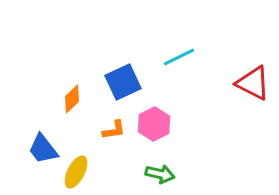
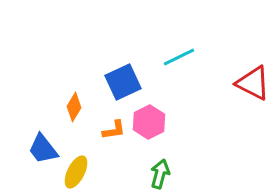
orange diamond: moved 2 px right, 8 px down; rotated 16 degrees counterclockwise
pink hexagon: moved 5 px left, 2 px up
green arrow: rotated 88 degrees counterclockwise
